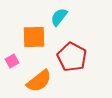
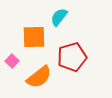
red pentagon: rotated 28 degrees clockwise
pink square: rotated 16 degrees counterclockwise
orange semicircle: moved 4 px up
